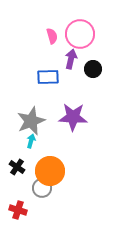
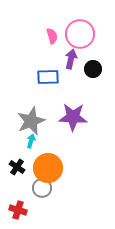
orange circle: moved 2 px left, 3 px up
